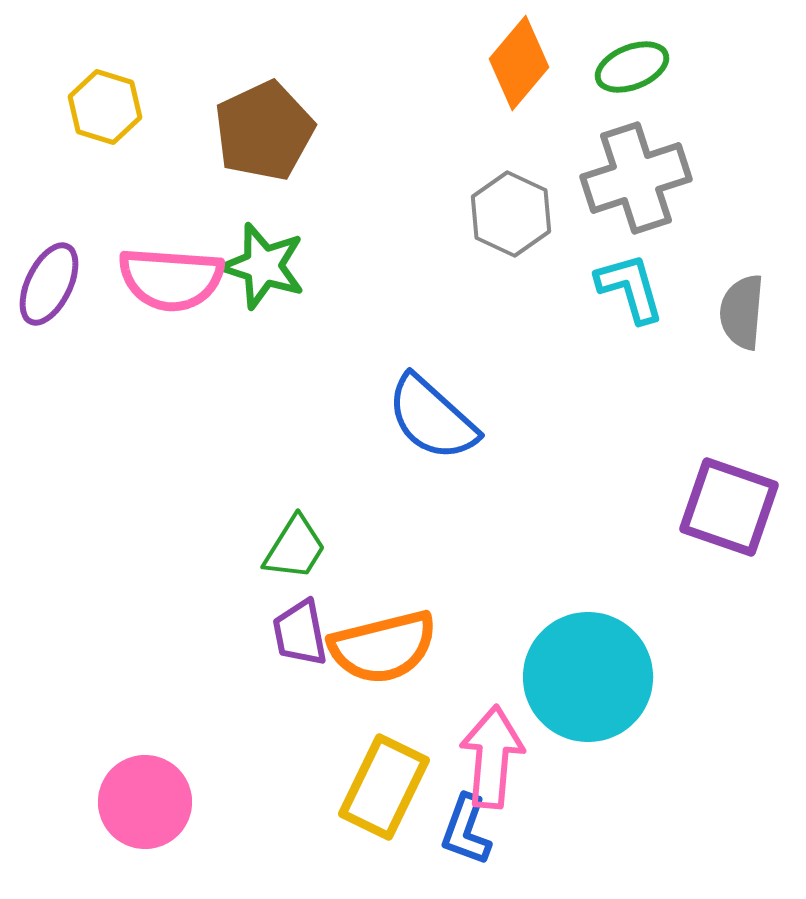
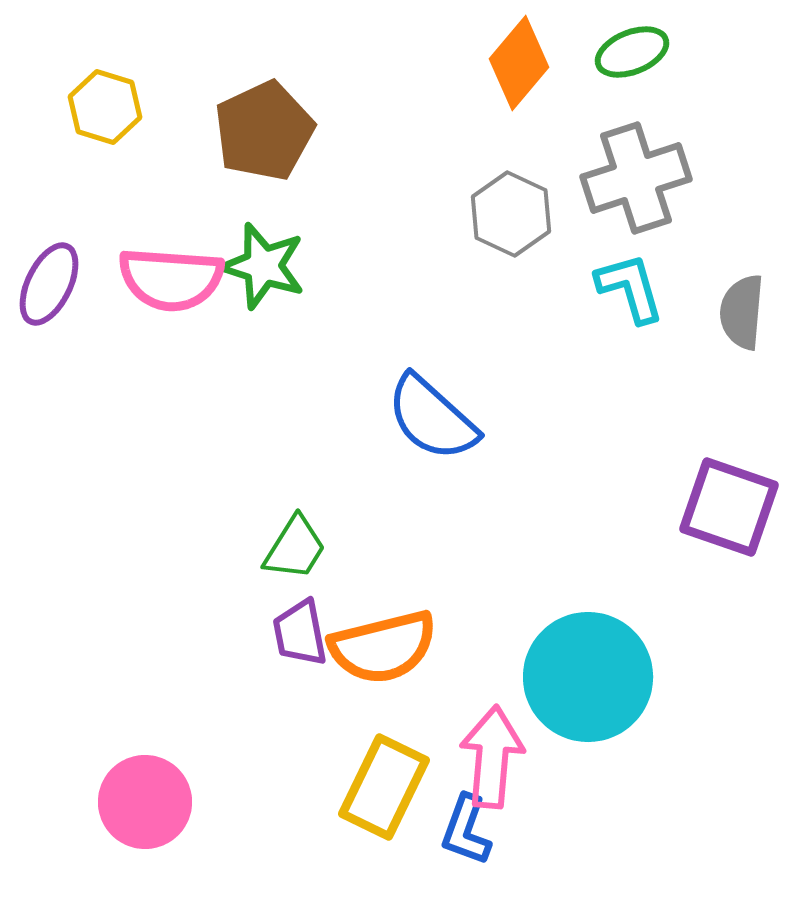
green ellipse: moved 15 px up
